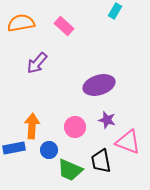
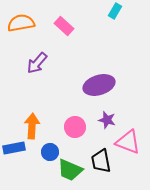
blue circle: moved 1 px right, 2 px down
